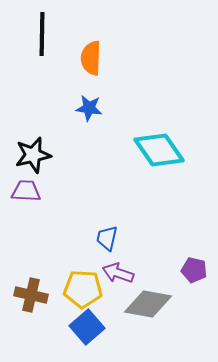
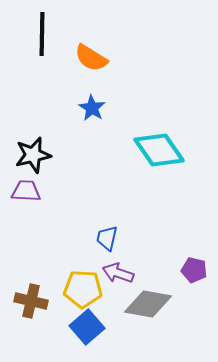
orange semicircle: rotated 60 degrees counterclockwise
blue star: moved 3 px right; rotated 24 degrees clockwise
brown cross: moved 6 px down
